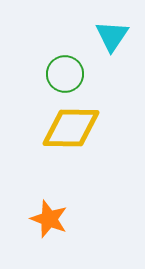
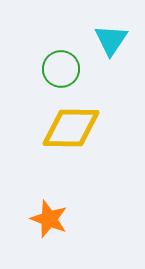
cyan triangle: moved 1 px left, 4 px down
green circle: moved 4 px left, 5 px up
